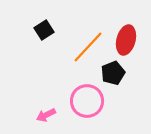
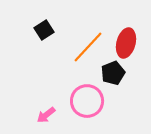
red ellipse: moved 3 px down
pink arrow: rotated 12 degrees counterclockwise
